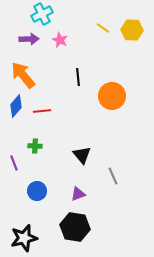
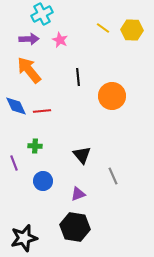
orange arrow: moved 6 px right, 5 px up
blue diamond: rotated 65 degrees counterclockwise
blue circle: moved 6 px right, 10 px up
